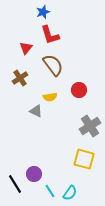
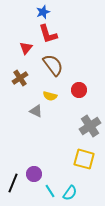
red L-shape: moved 2 px left, 1 px up
yellow semicircle: moved 1 px up; rotated 24 degrees clockwise
black line: moved 2 px left, 1 px up; rotated 54 degrees clockwise
